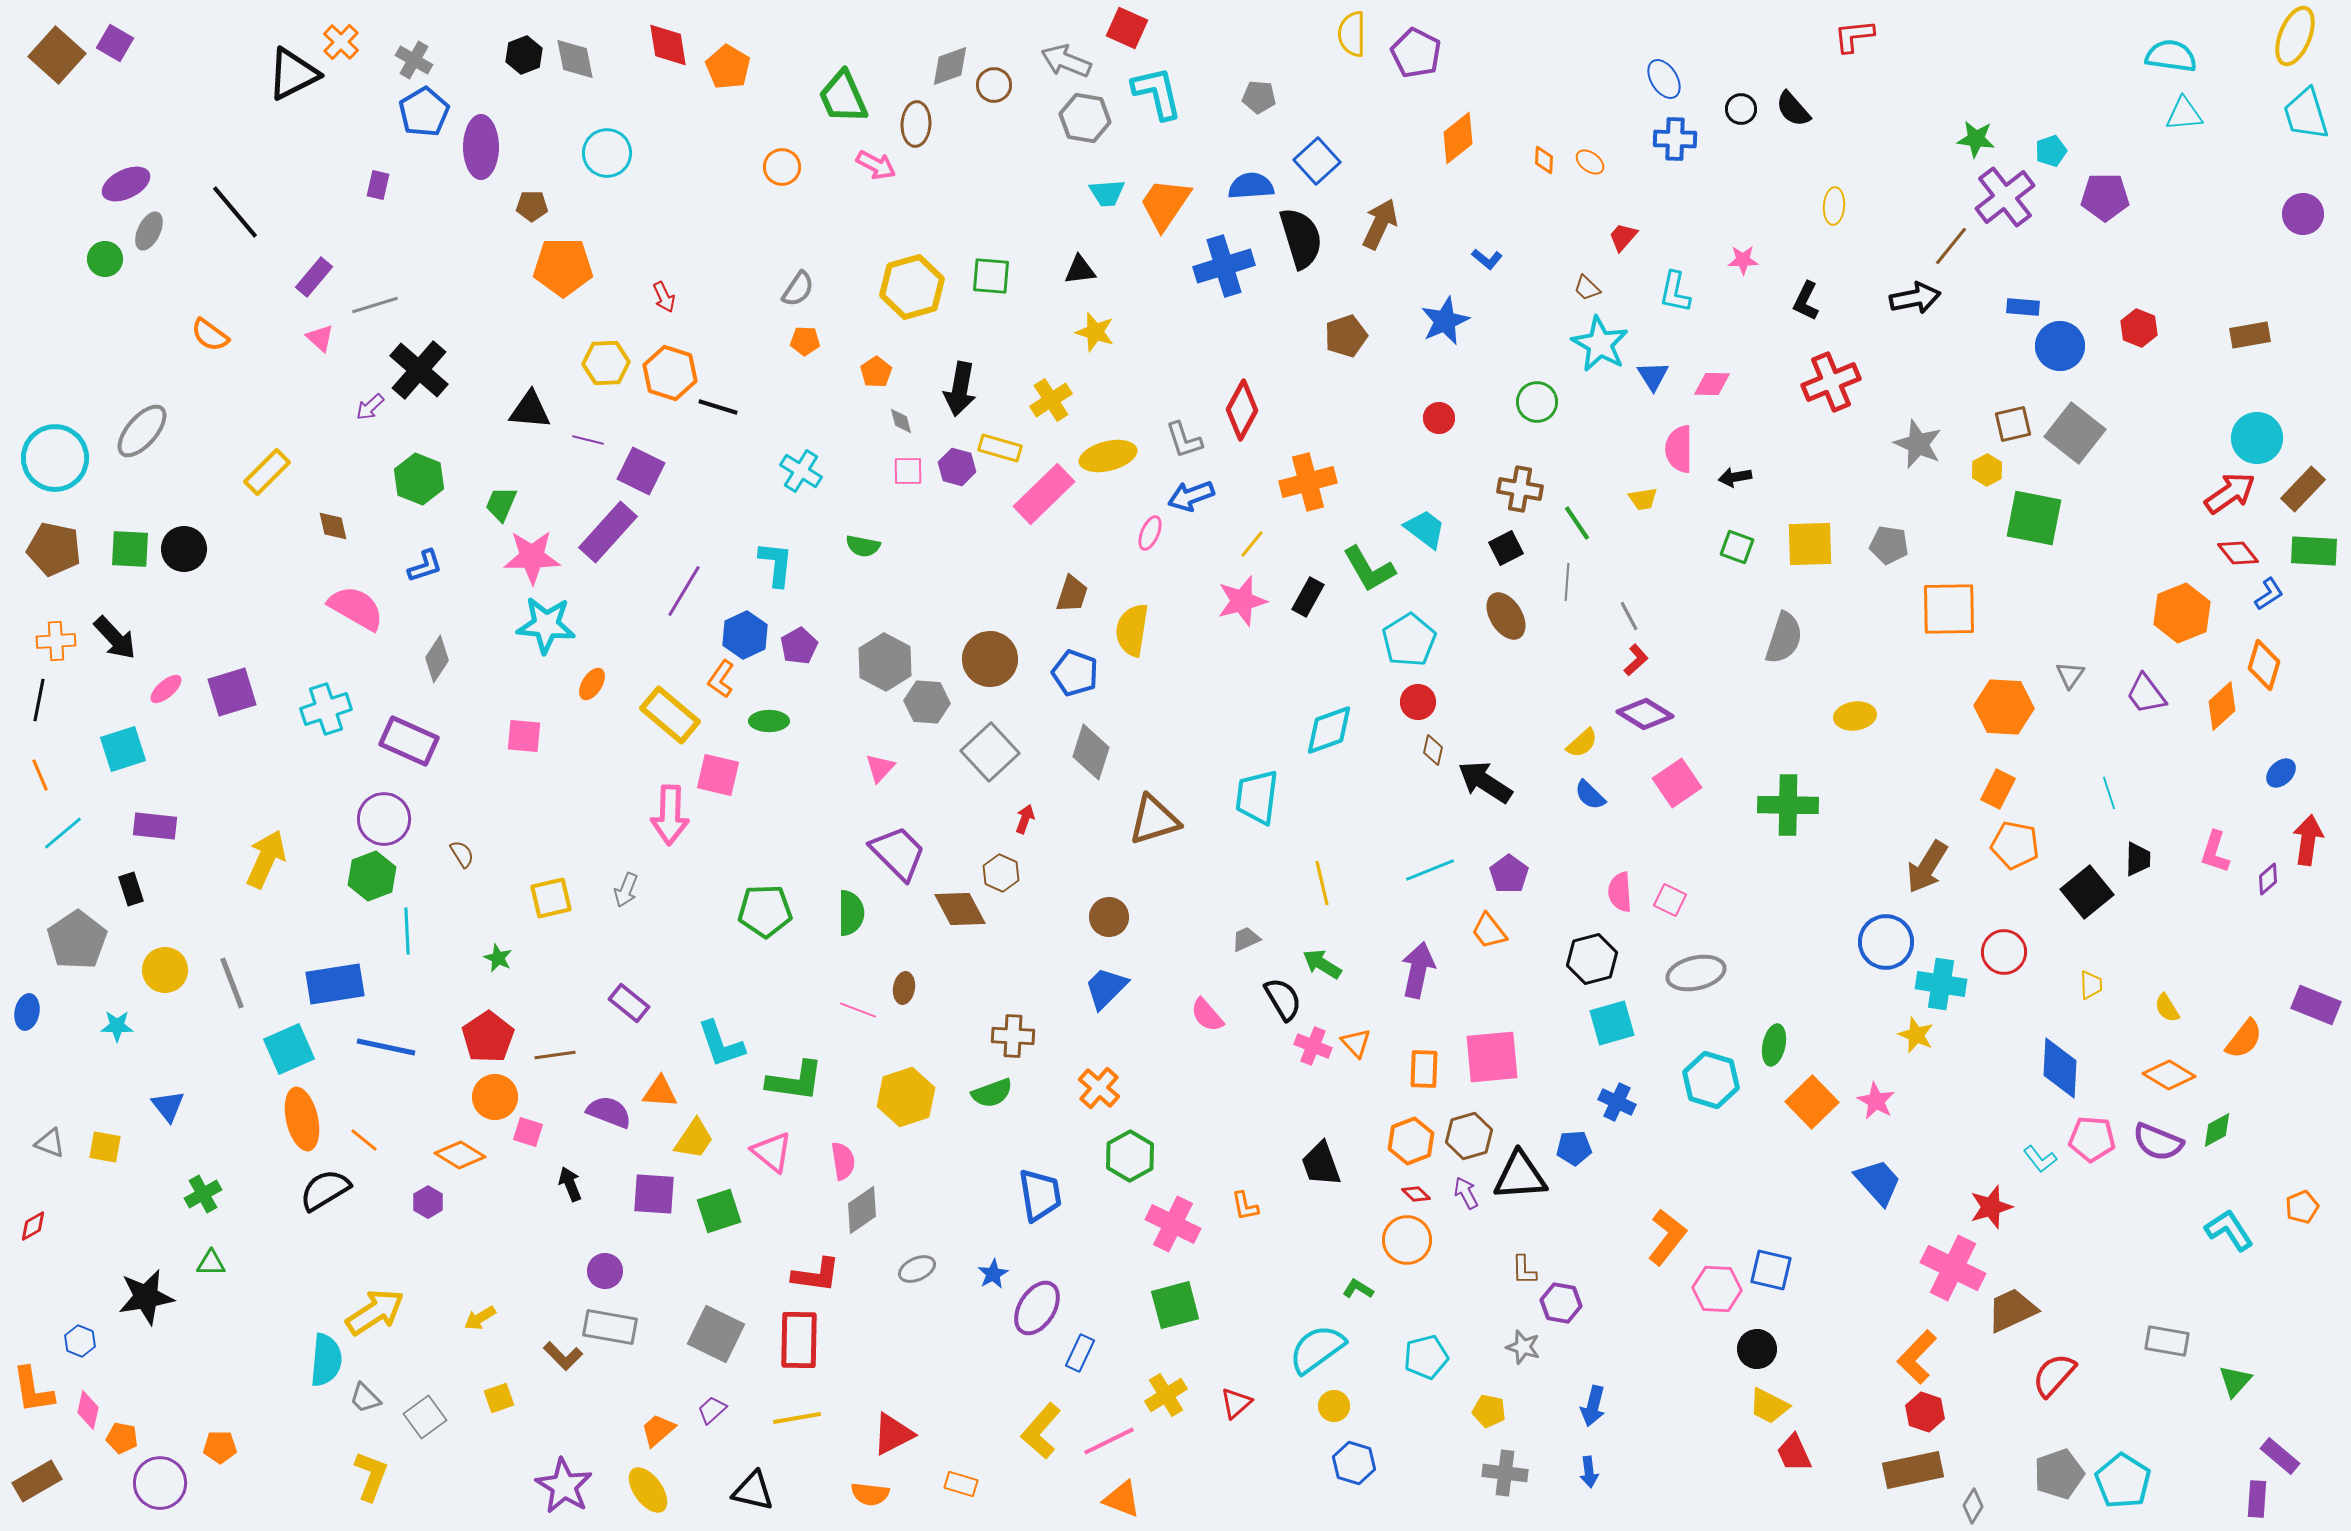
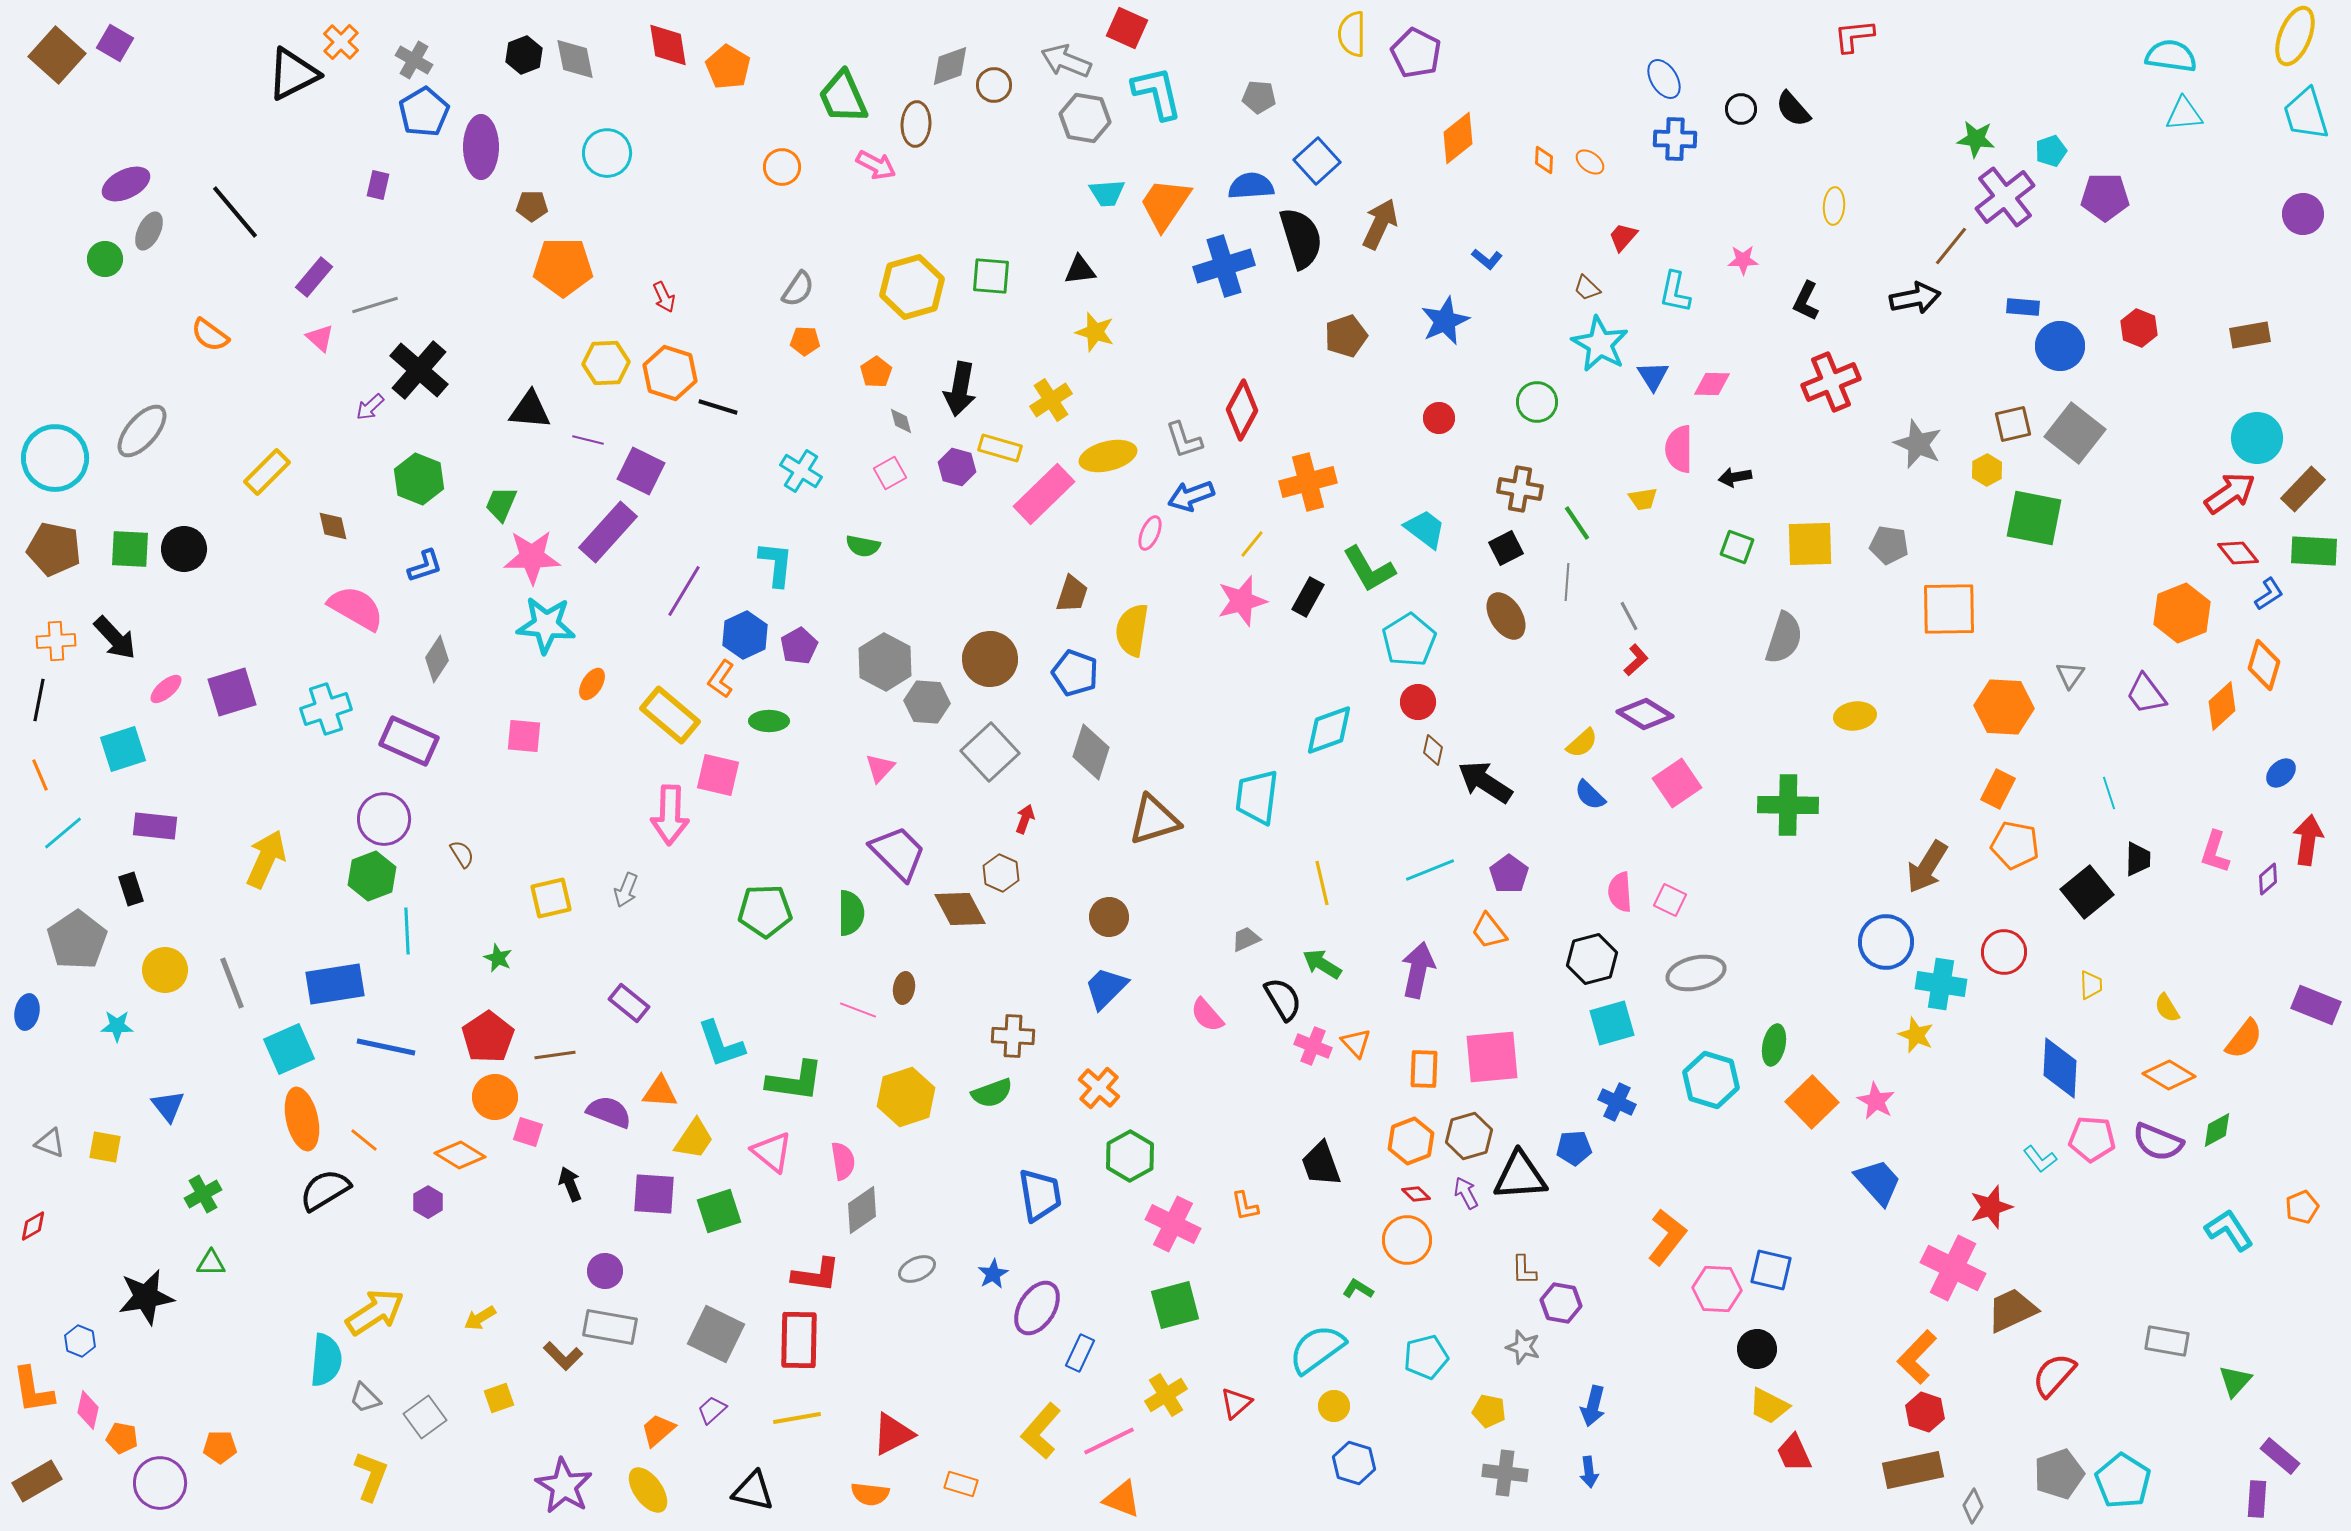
pink square at (908, 471): moved 18 px left, 2 px down; rotated 28 degrees counterclockwise
